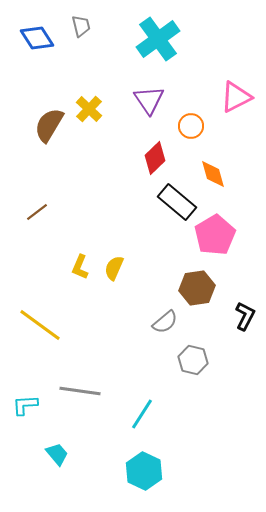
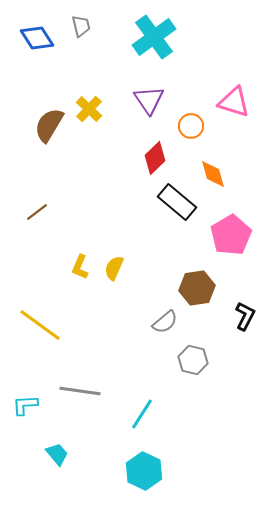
cyan cross: moved 4 px left, 2 px up
pink triangle: moved 2 px left, 5 px down; rotated 44 degrees clockwise
pink pentagon: moved 16 px right
